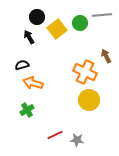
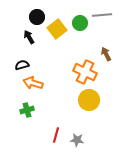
brown arrow: moved 2 px up
green cross: rotated 16 degrees clockwise
red line: moved 1 px right; rotated 49 degrees counterclockwise
